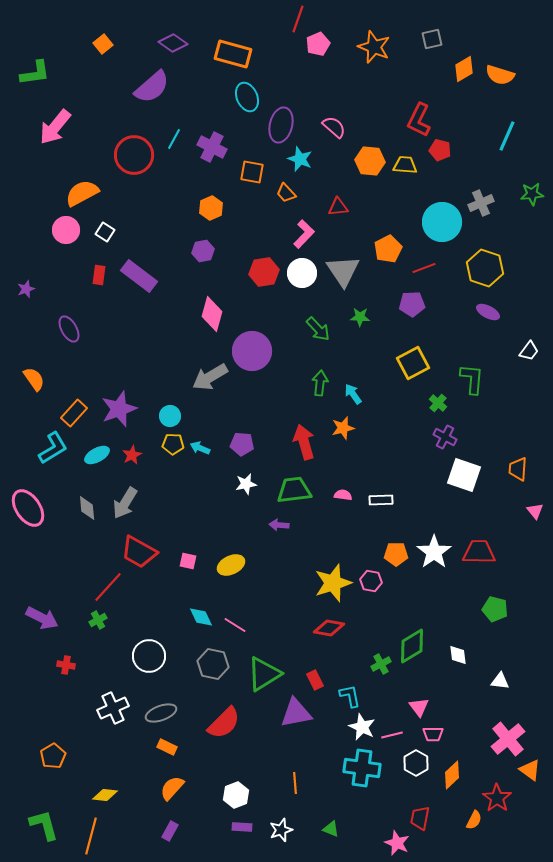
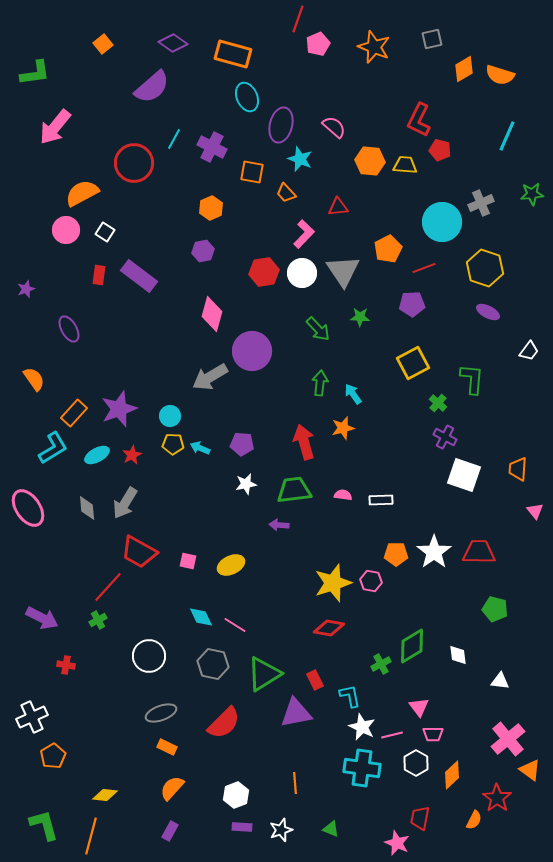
red circle at (134, 155): moved 8 px down
white cross at (113, 708): moved 81 px left, 9 px down
